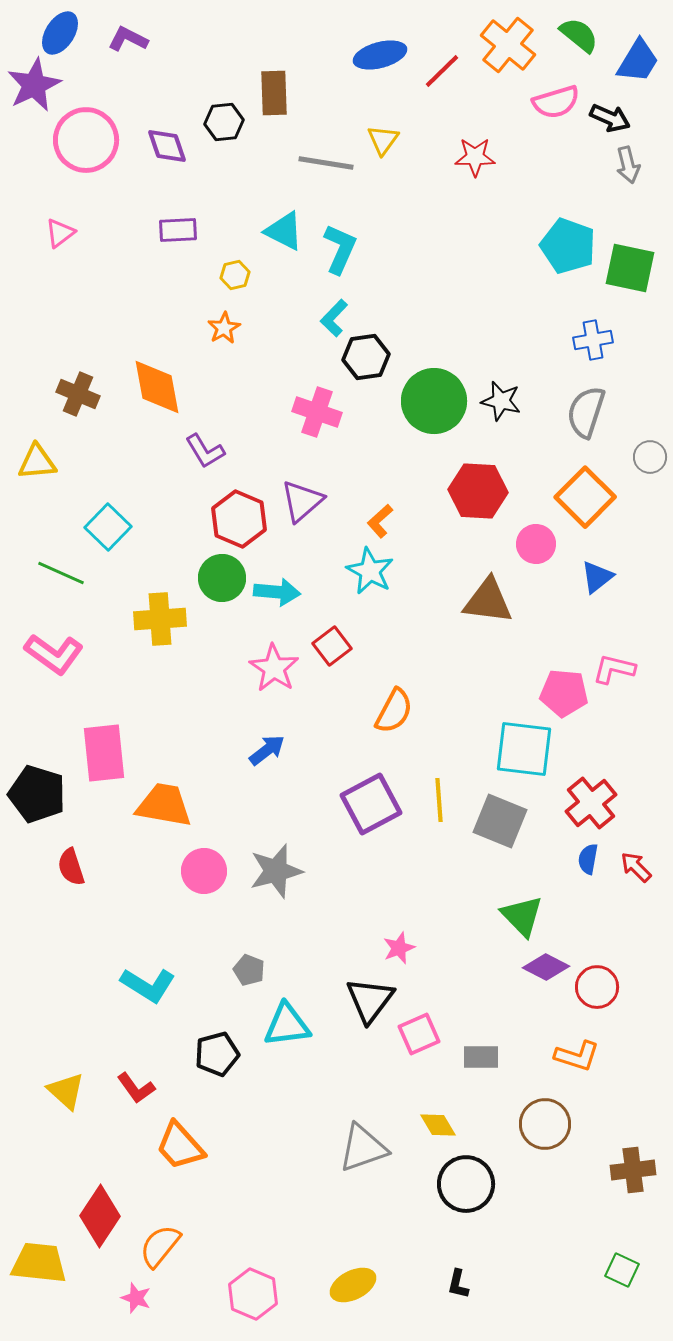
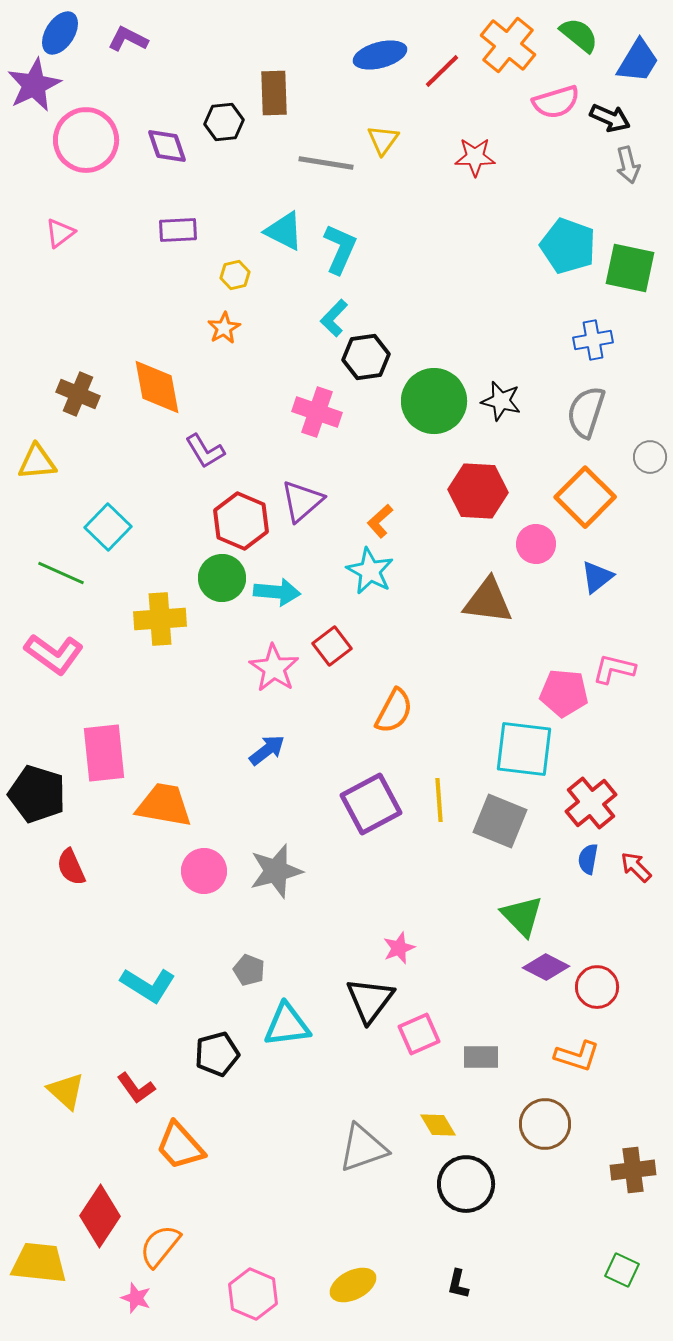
red hexagon at (239, 519): moved 2 px right, 2 px down
red semicircle at (71, 867): rotated 6 degrees counterclockwise
